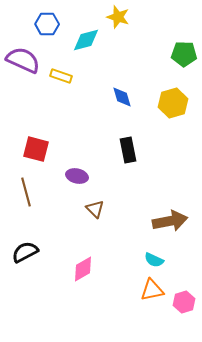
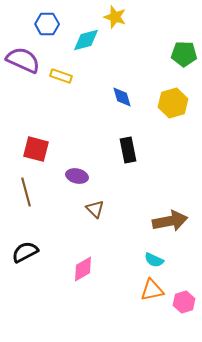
yellow star: moved 3 px left
